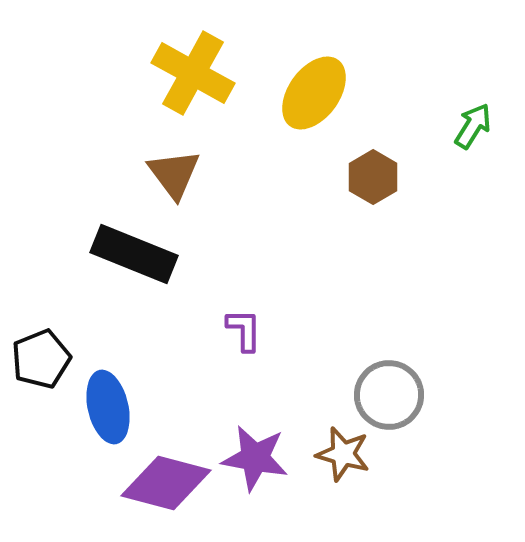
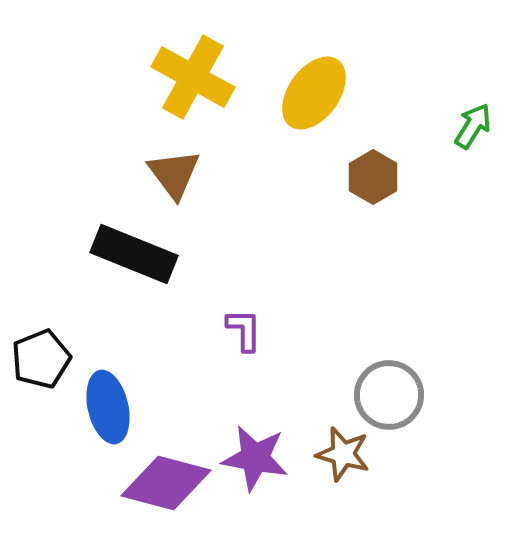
yellow cross: moved 4 px down
